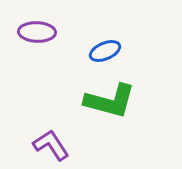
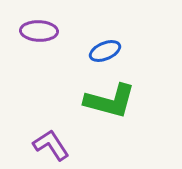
purple ellipse: moved 2 px right, 1 px up
